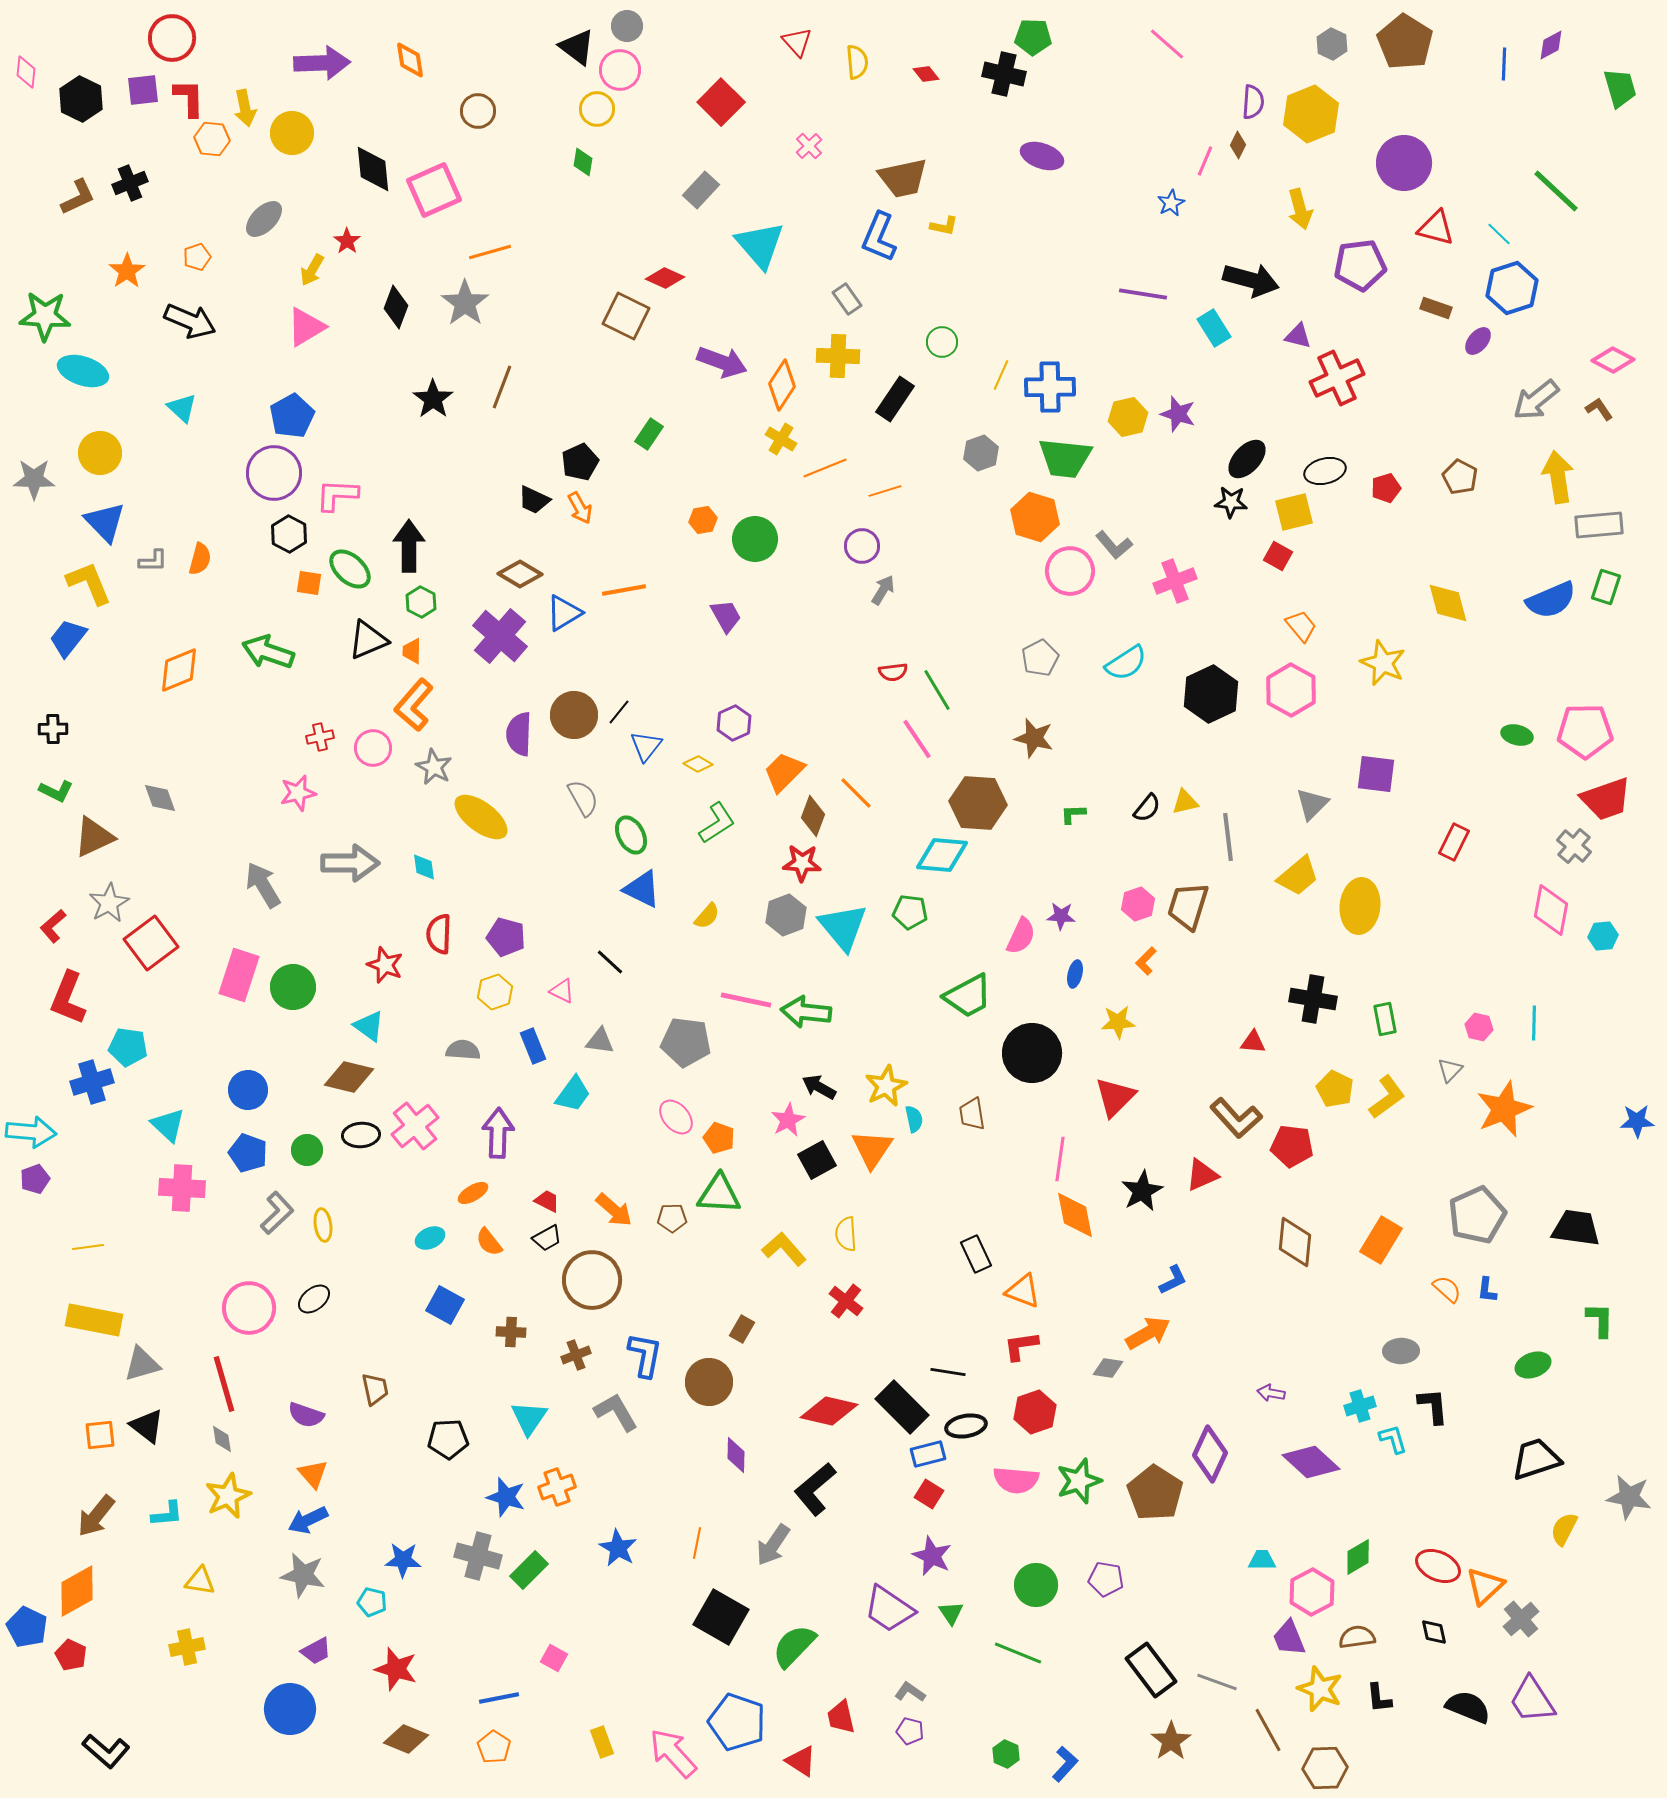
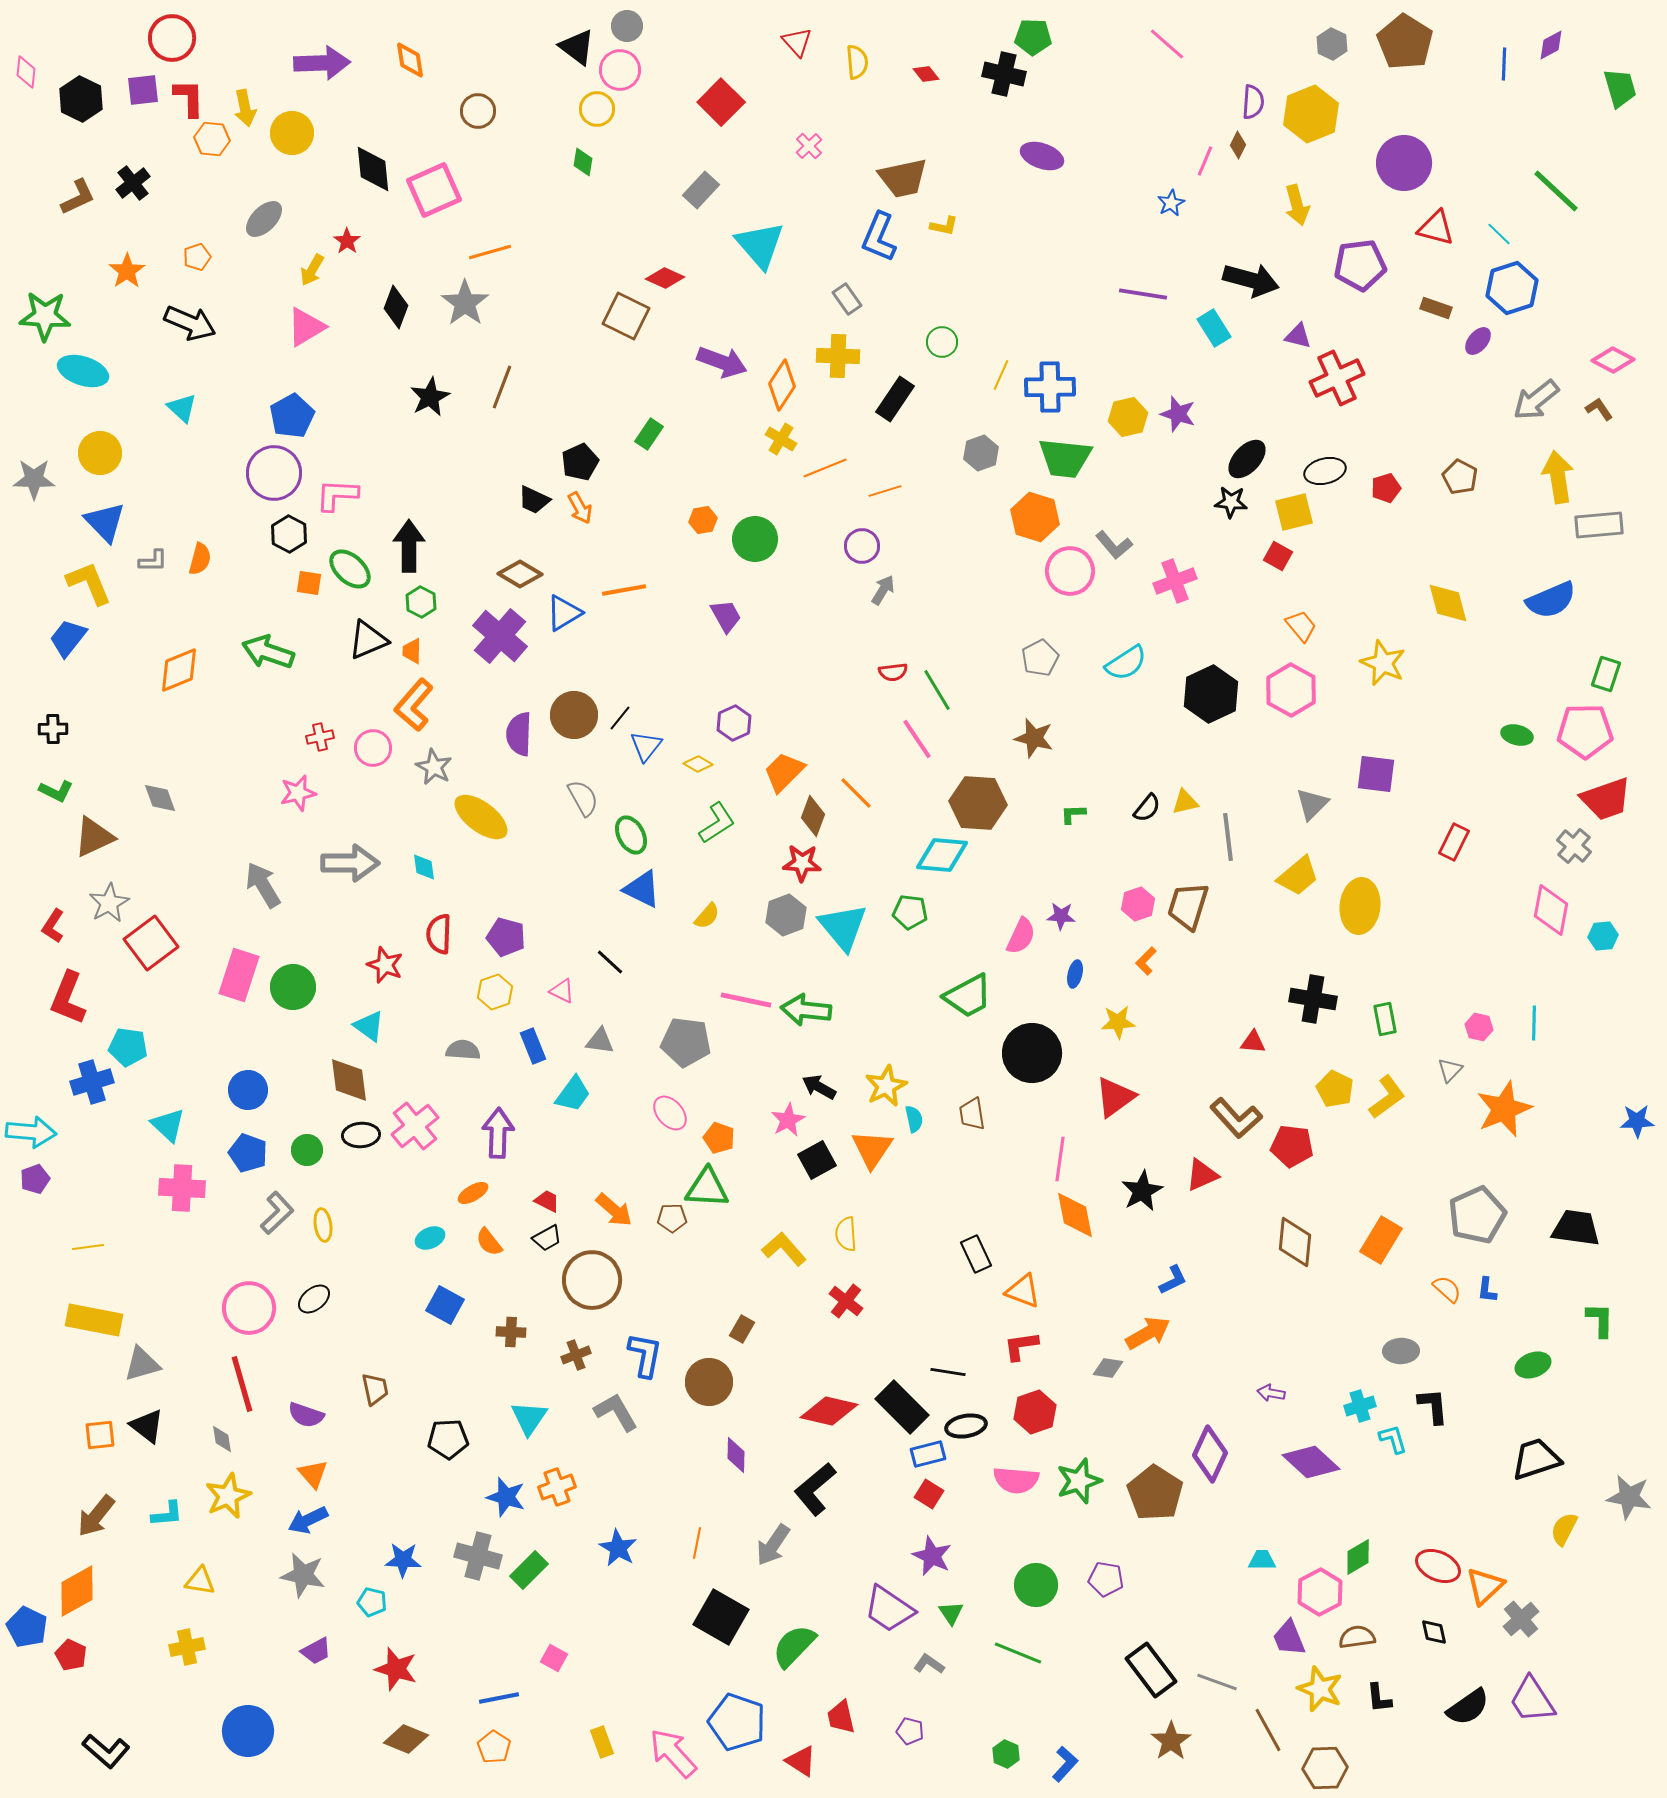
black cross at (130, 183): moved 3 px right; rotated 16 degrees counterclockwise
yellow arrow at (1300, 209): moved 3 px left, 4 px up
black arrow at (190, 321): moved 2 px down
black star at (433, 399): moved 3 px left, 2 px up; rotated 9 degrees clockwise
green rectangle at (1606, 587): moved 87 px down
black line at (619, 712): moved 1 px right, 6 px down
red L-shape at (53, 926): rotated 16 degrees counterclockwise
green arrow at (806, 1012): moved 2 px up
brown diamond at (349, 1077): moved 3 px down; rotated 69 degrees clockwise
red triangle at (1115, 1097): rotated 9 degrees clockwise
pink ellipse at (676, 1117): moved 6 px left, 4 px up
green triangle at (719, 1194): moved 12 px left, 6 px up
red line at (224, 1384): moved 18 px right
pink hexagon at (1312, 1592): moved 8 px right
gray L-shape at (910, 1692): moved 19 px right, 28 px up
black semicircle at (1468, 1707): rotated 123 degrees clockwise
blue circle at (290, 1709): moved 42 px left, 22 px down
